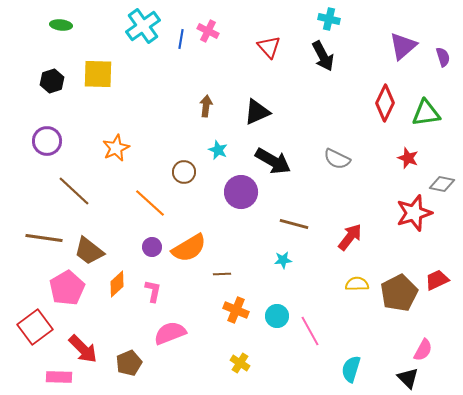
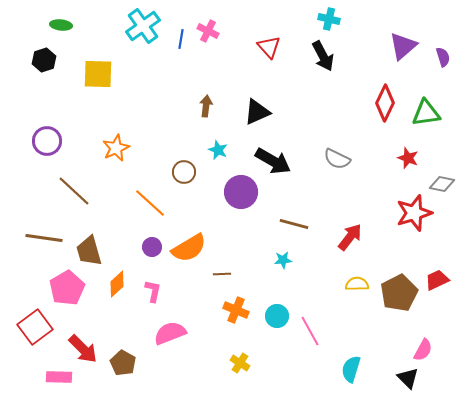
black hexagon at (52, 81): moved 8 px left, 21 px up
brown trapezoid at (89, 251): rotated 36 degrees clockwise
brown pentagon at (129, 363): moved 6 px left; rotated 20 degrees counterclockwise
